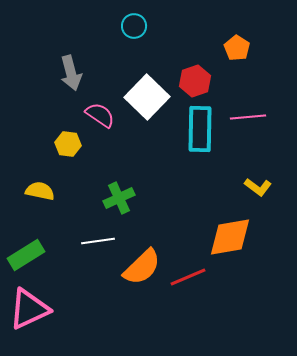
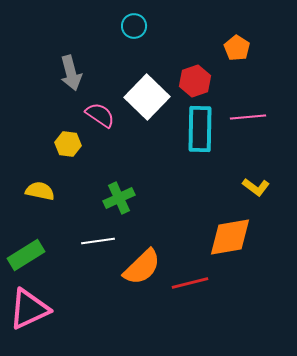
yellow L-shape: moved 2 px left
red line: moved 2 px right, 6 px down; rotated 9 degrees clockwise
